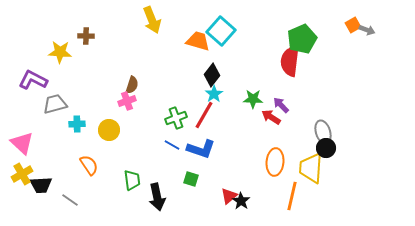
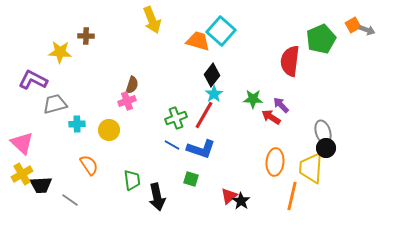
green pentagon: moved 19 px right
